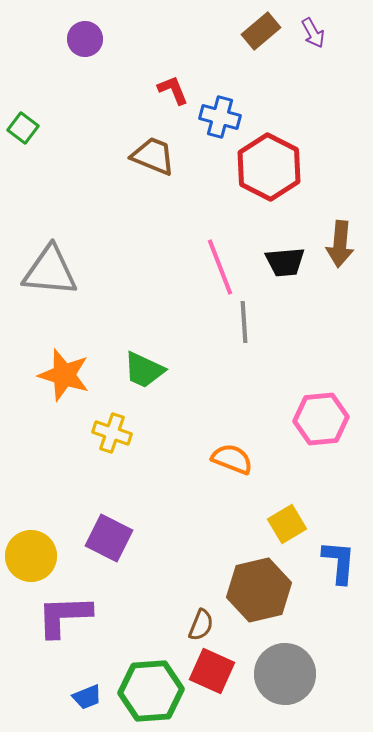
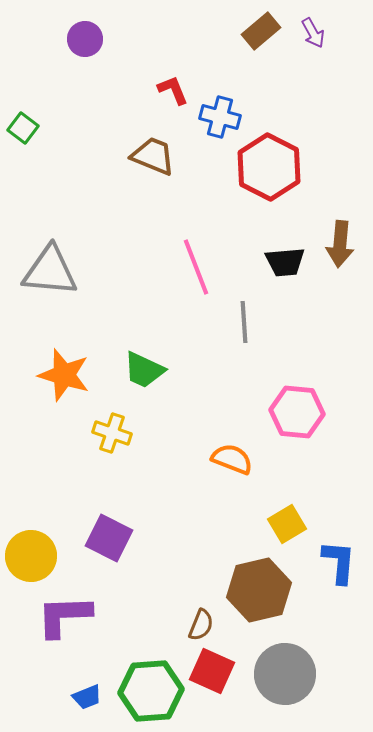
pink line: moved 24 px left
pink hexagon: moved 24 px left, 7 px up; rotated 10 degrees clockwise
